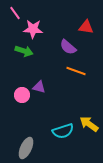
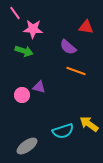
gray ellipse: moved 1 px right, 2 px up; rotated 30 degrees clockwise
